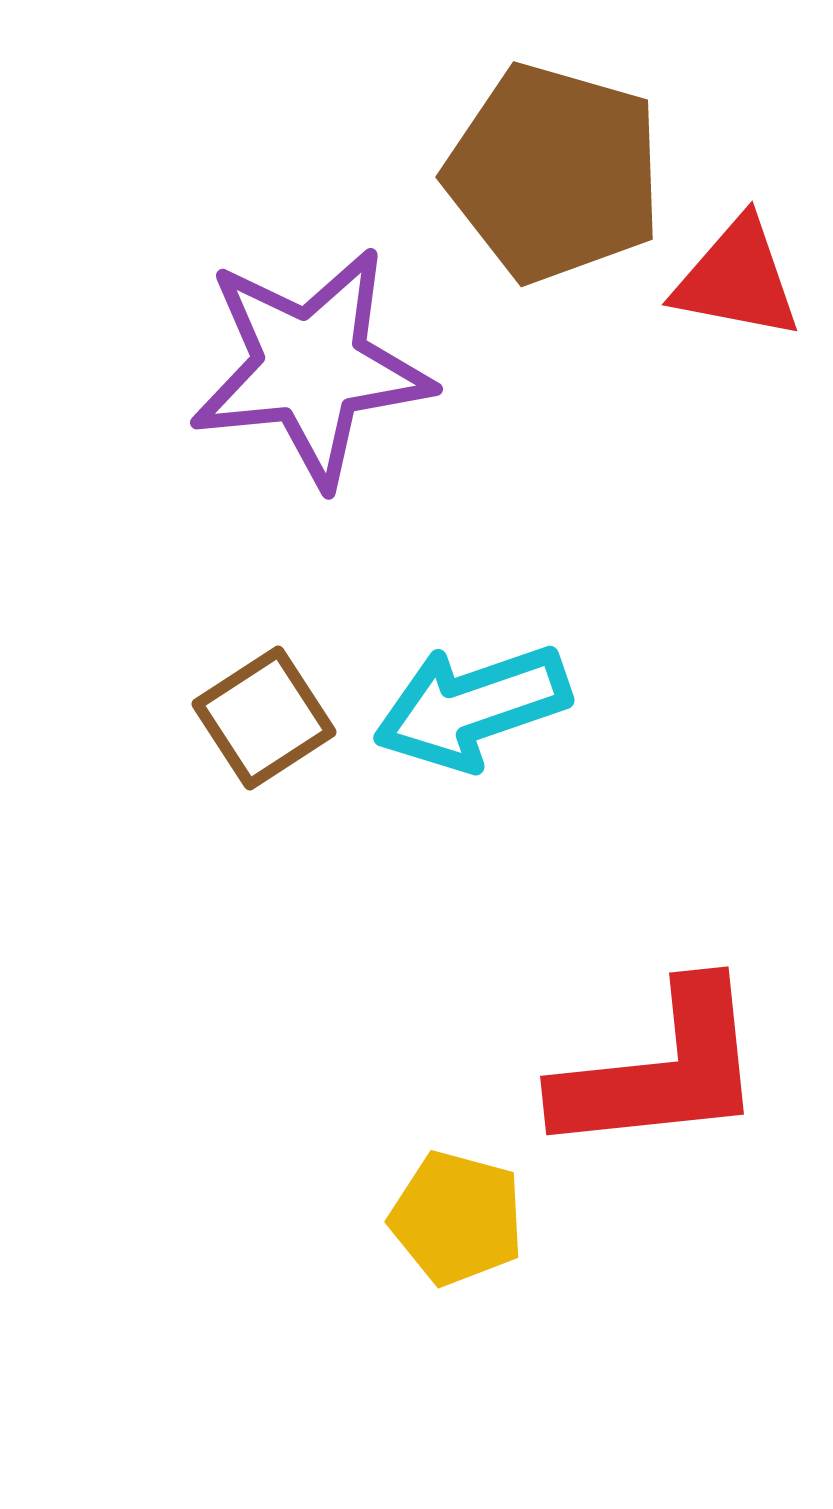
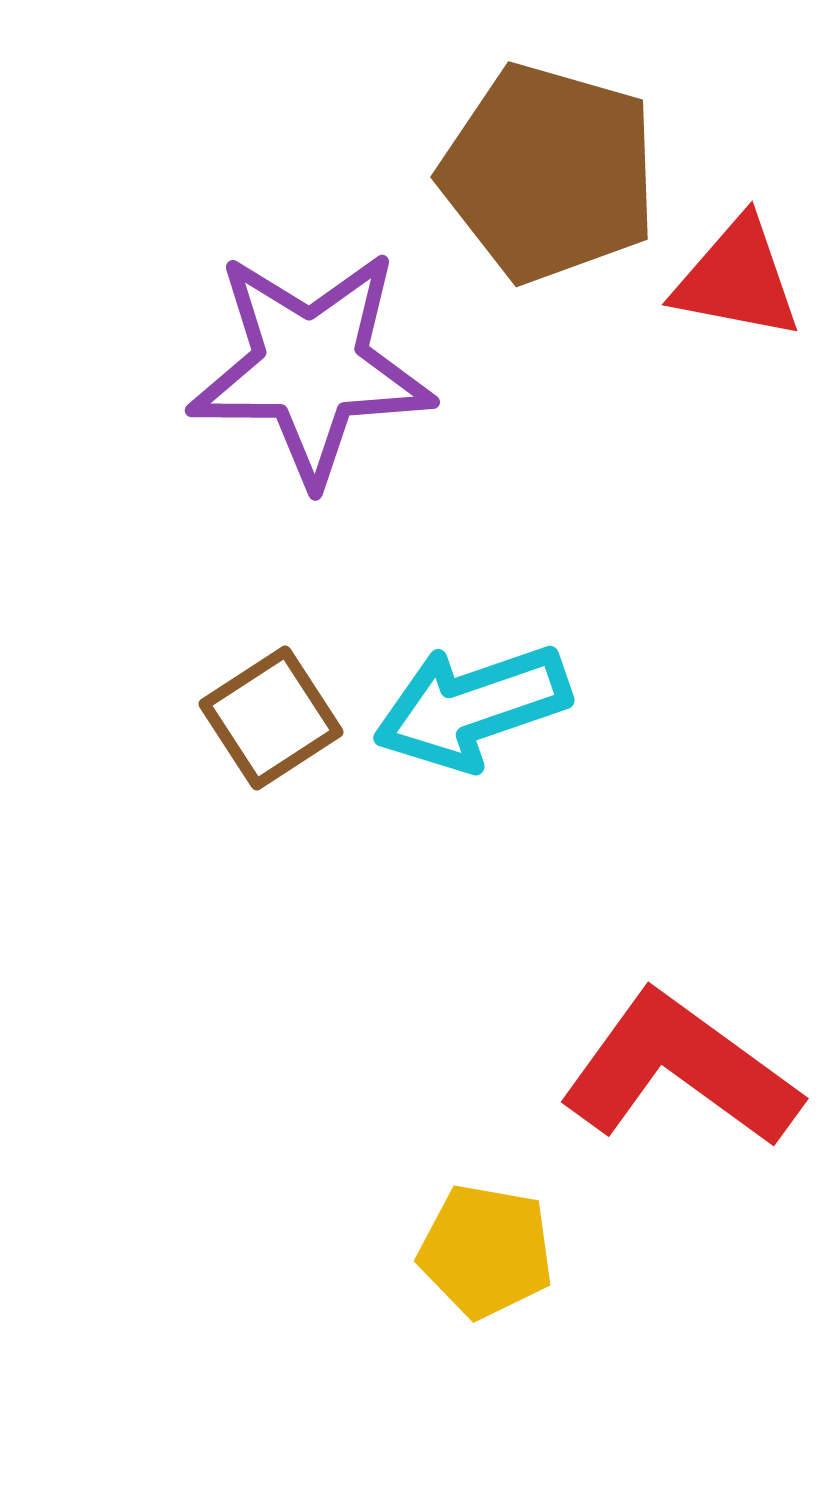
brown pentagon: moved 5 px left
purple star: rotated 6 degrees clockwise
brown square: moved 7 px right
red L-shape: moved 19 px right; rotated 138 degrees counterclockwise
yellow pentagon: moved 29 px right, 33 px down; rotated 5 degrees counterclockwise
